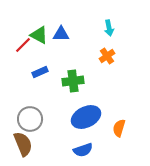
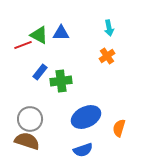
blue triangle: moved 1 px up
red line: rotated 24 degrees clockwise
blue rectangle: rotated 28 degrees counterclockwise
green cross: moved 12 px left
brown semicircle: moved 4 px right, 3 px up; rotated 50 degrees counterclockwise
